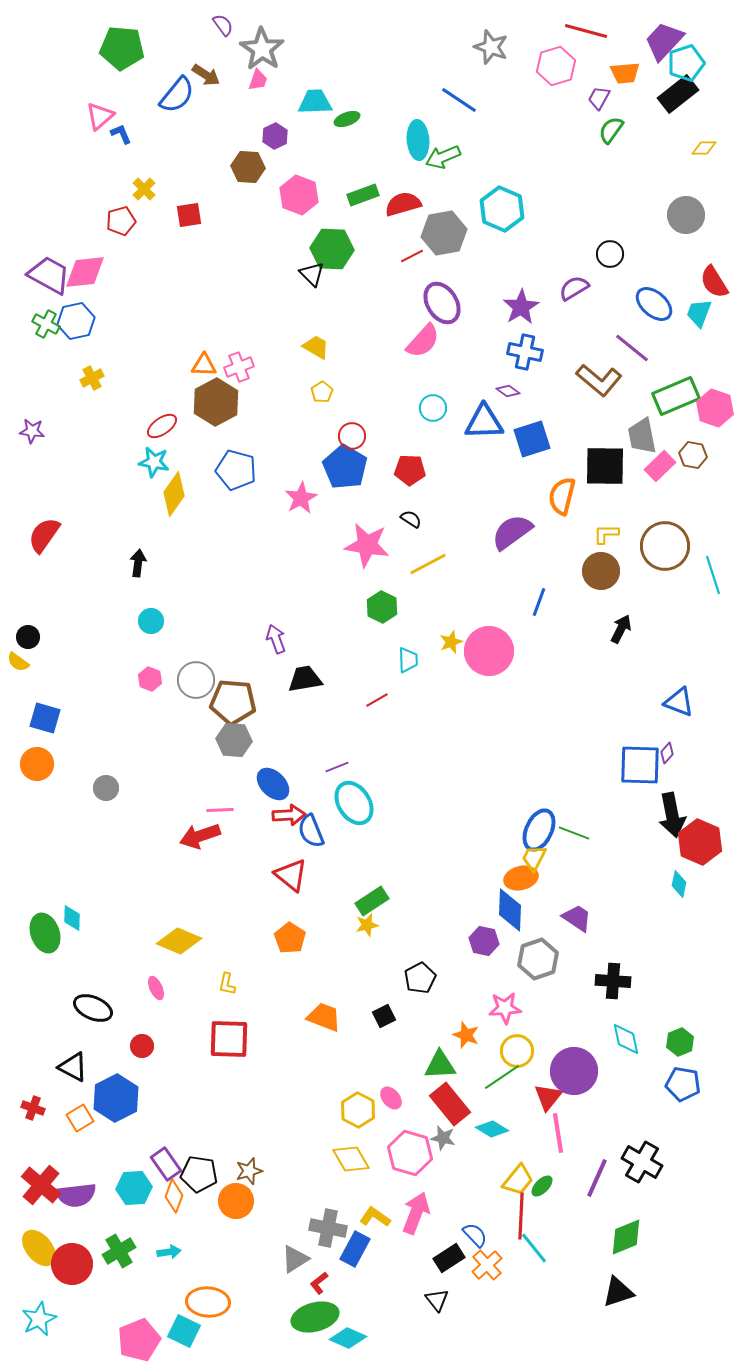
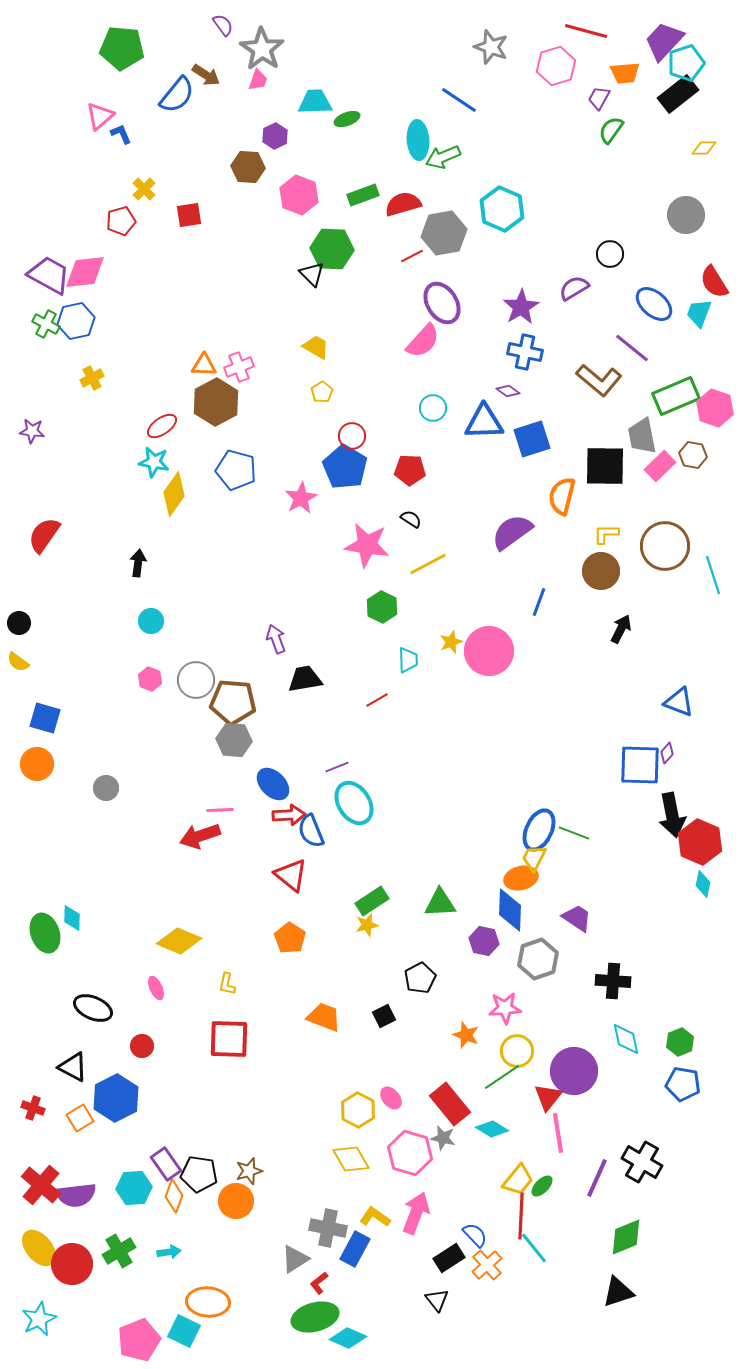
black circle at (28, 637): moved 9 px left, 14 px up
cyan diamond at (679, 884): moved 24 px right
green triangle at (440, 1065): moved 162 px up
